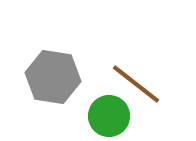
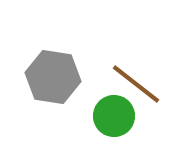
green circle: moved 5 px right
